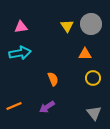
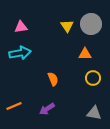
purple arrow: moved 2 px down
gray triangle: rotated 42 degrees counterclockwise
